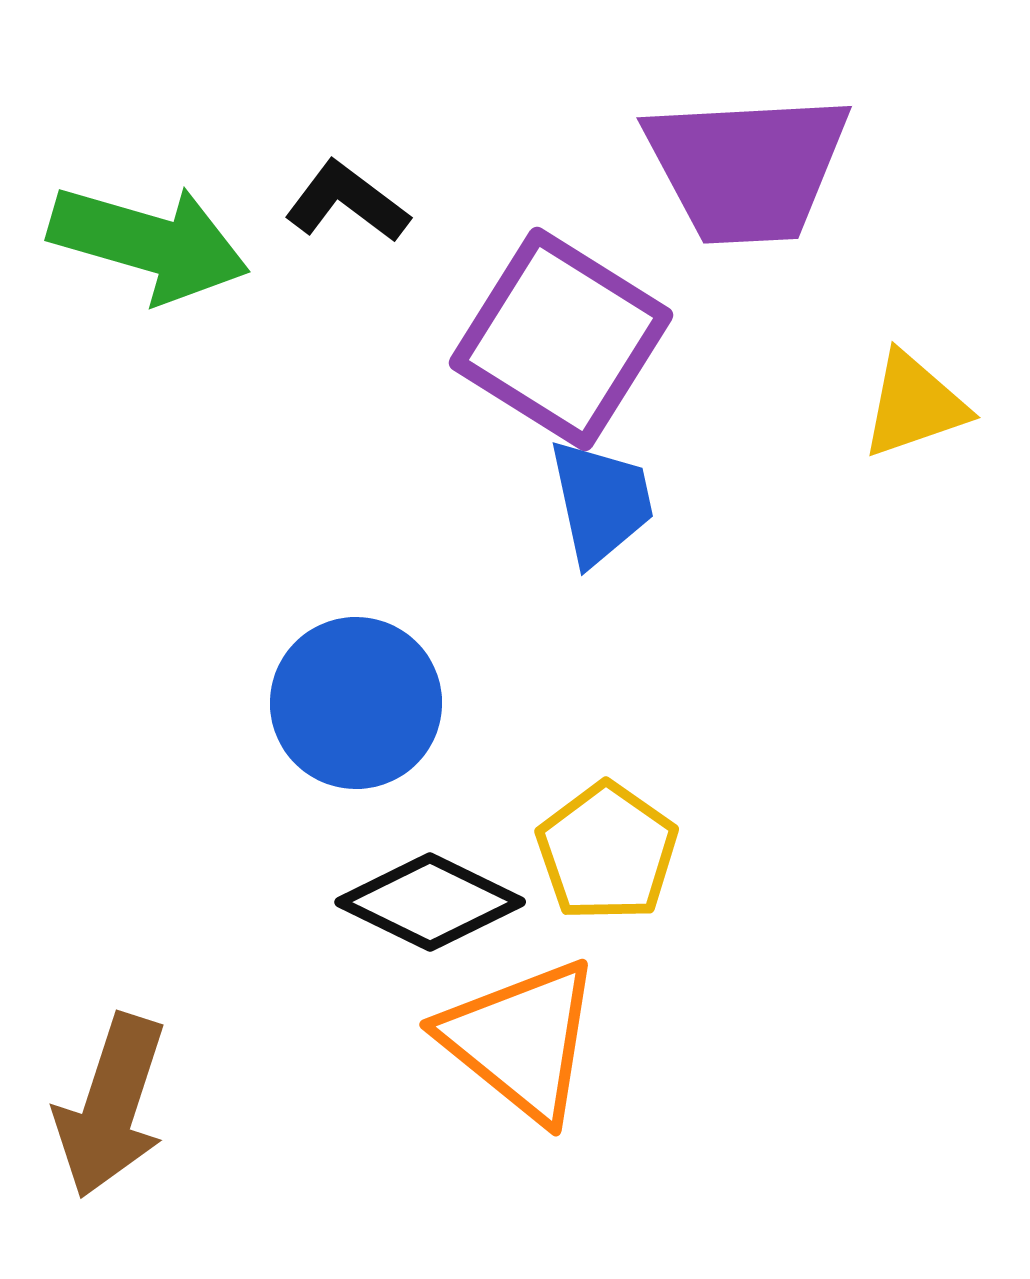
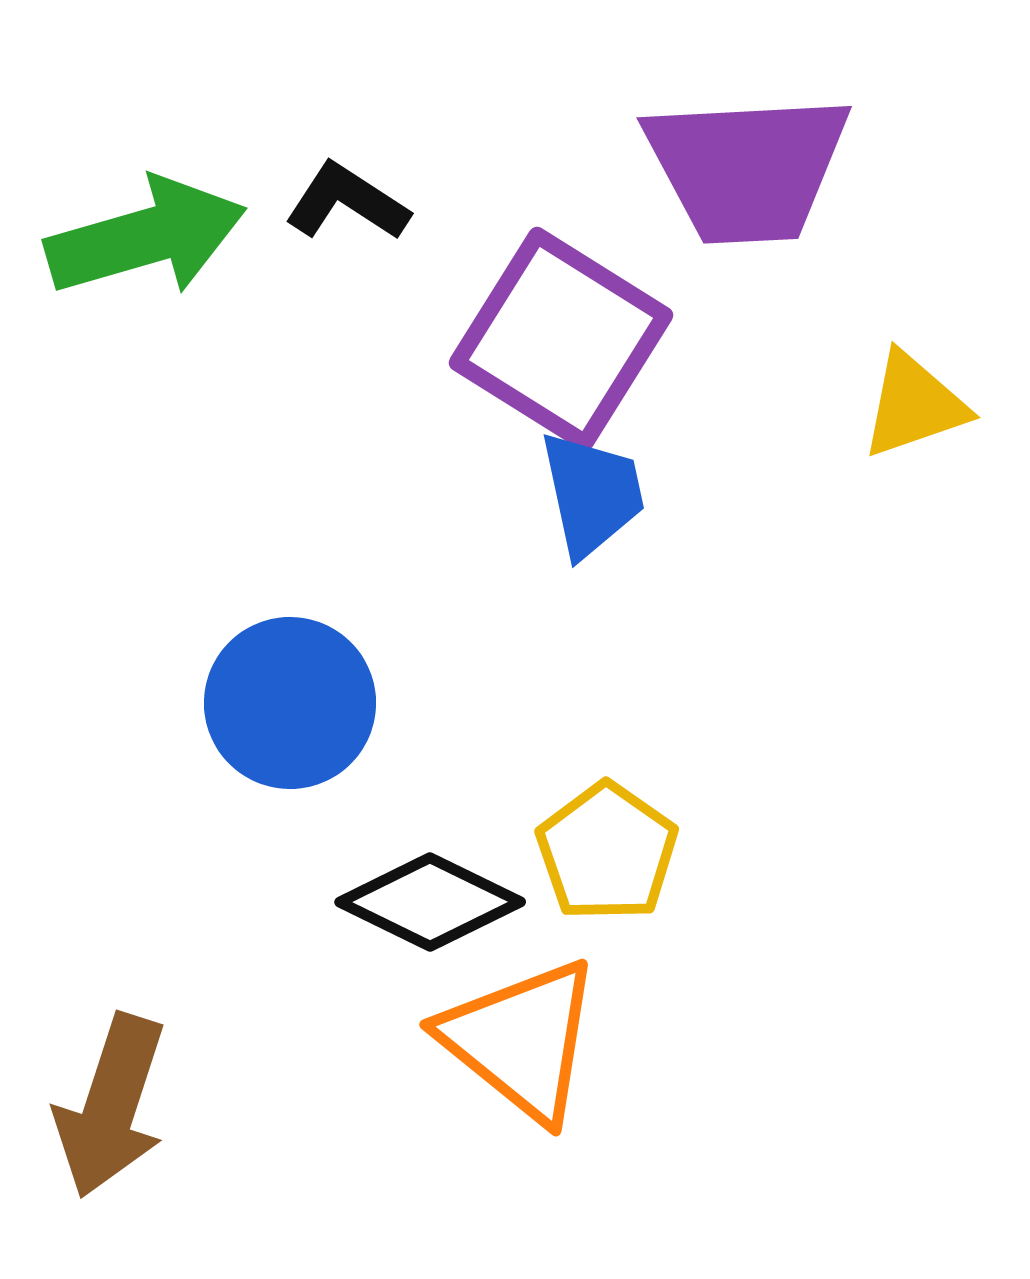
black L-shape: rotated 4 degrees counterclockwise
green arrow: moved 3 px left, 6 px up; rotated 32 degrees counterclockwise
blue trapezoid: moved 9 px left, 8 px up
blue circle: moved 66 px left
